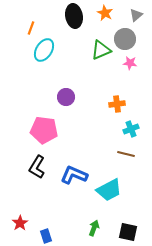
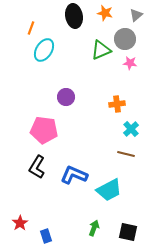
orange star: rotated 14 degrees counterclockwise
cyan cross: rotated 21 degrees counterclockwise
